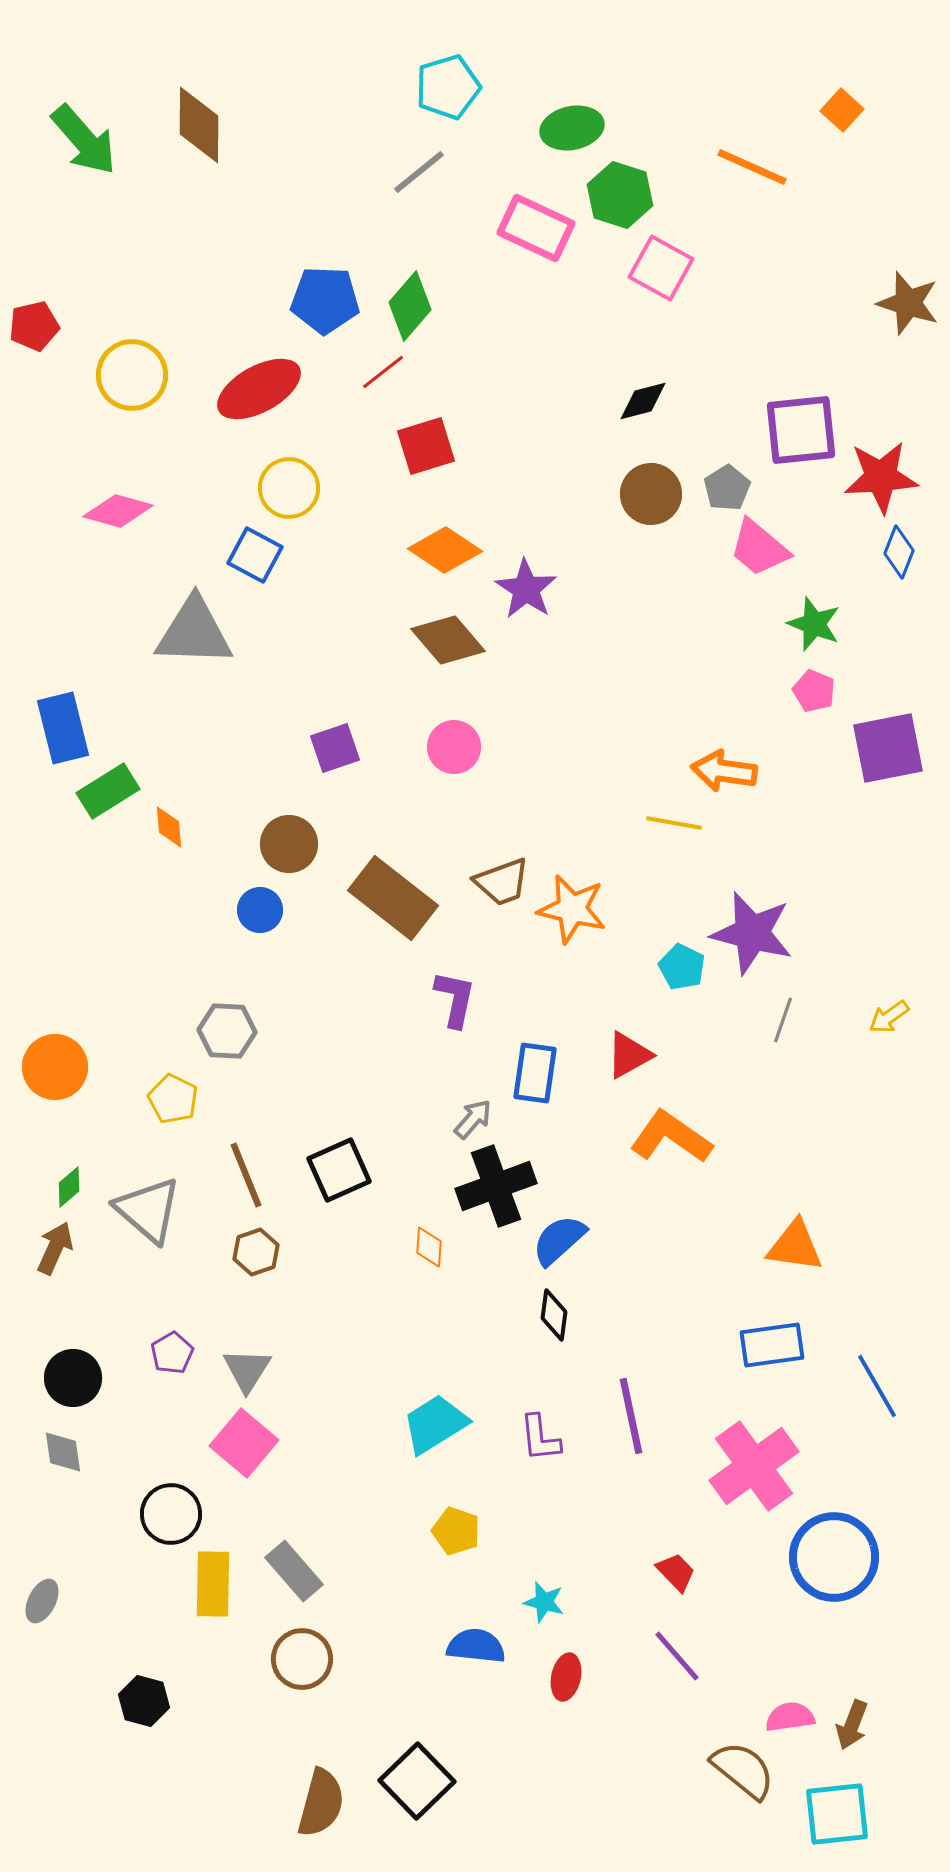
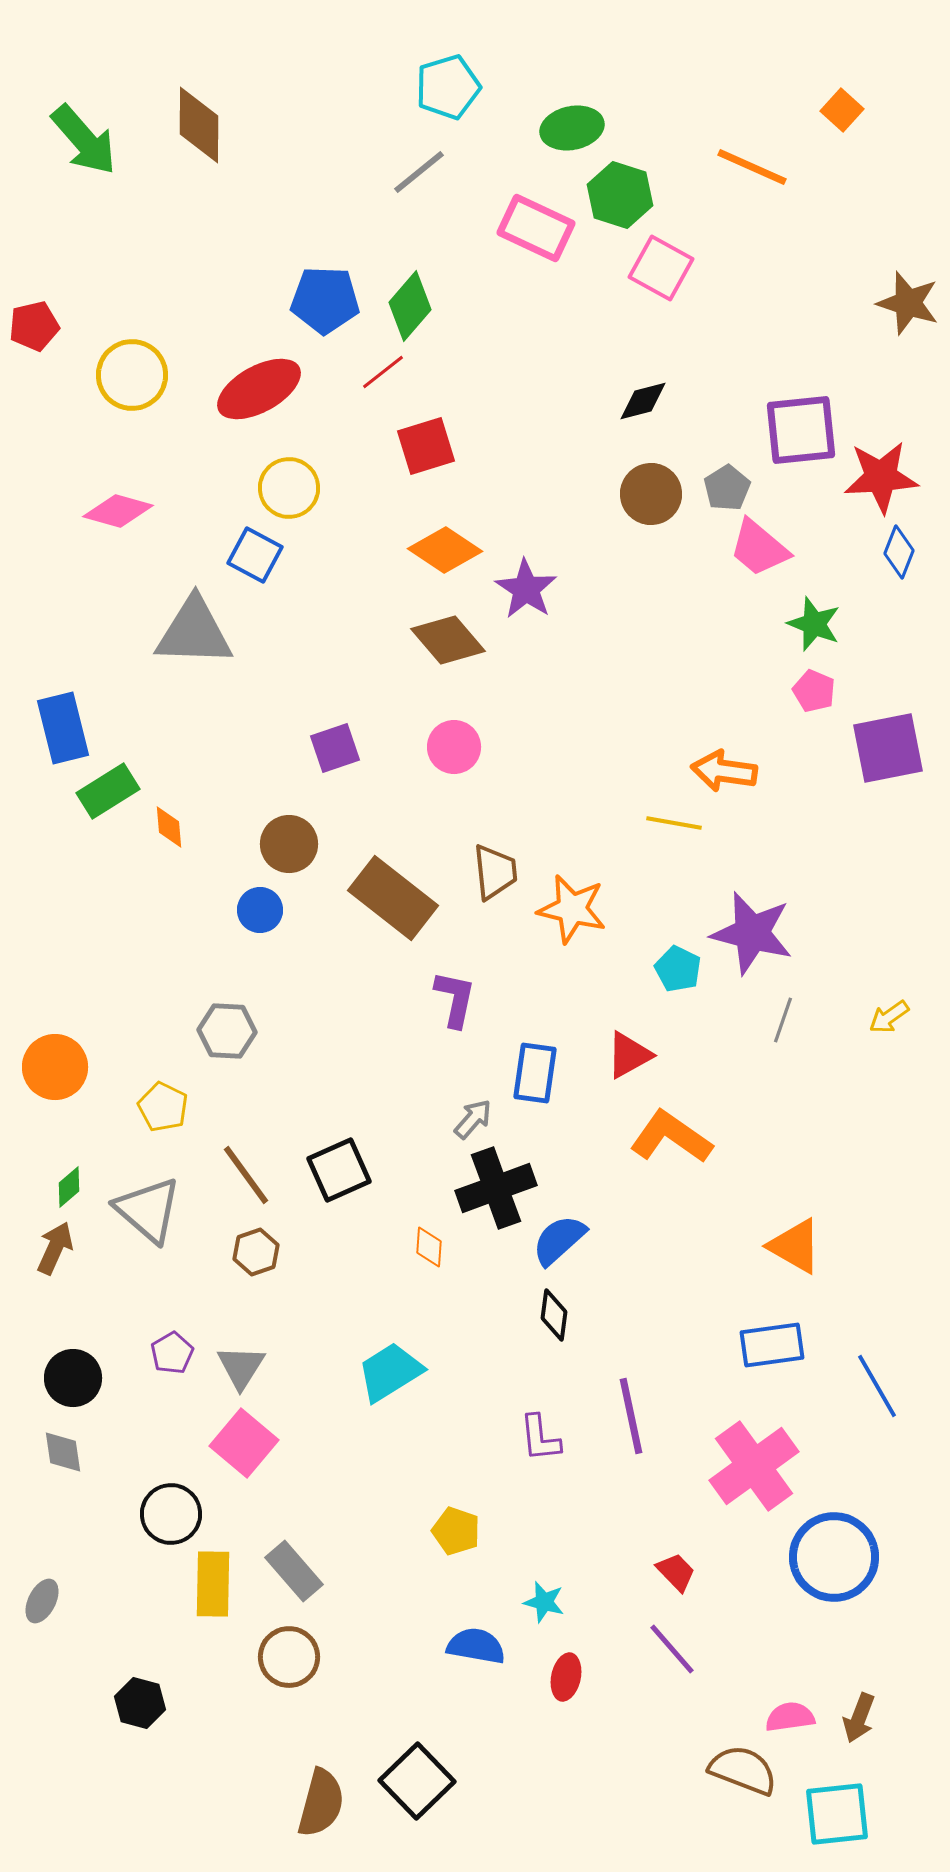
brown trapezoid at (502, 882): moved 7 px left, 10 px up; rotated 76 degrees counterclockwise
cyan pentagon at (682, 967): moved 4 px left, 2 px down
yellow pentagon at (173, 1099): moved 10 px left, 8 px down
brown line at (246, 1175): rotated 14 degrees counterclockwise
black cross at (496, 1186): moved 2 px down
orange triangle at (795, 1246): rotated 22 degrees clockwise
gray triangle at (247, 1370): moved 6 px left, 3 px up
cyan trapezoid at (435, 1424): moved 45 px left, 52 px up
blue semicircle at (476, 1646): rotated 4 degrees clockwise
purple line at (677, 1656): moved 5 px left, 7 px up
brown circle at (302, 1659): moved 13 px left, 2 px up
black hexagon at (144, 1701): moved 4 px left, 2 px down
brown arrow at (852, 1725): moved 7 px right, 7 px up
brown semicircle at (743, 1770): rotated 18 degrees counterclockwise
